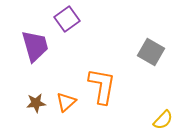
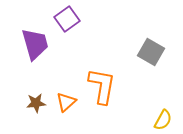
purple trapezoid: moved 2 px up
yellow semicircle: rotated 15 degrees counterclockwise
